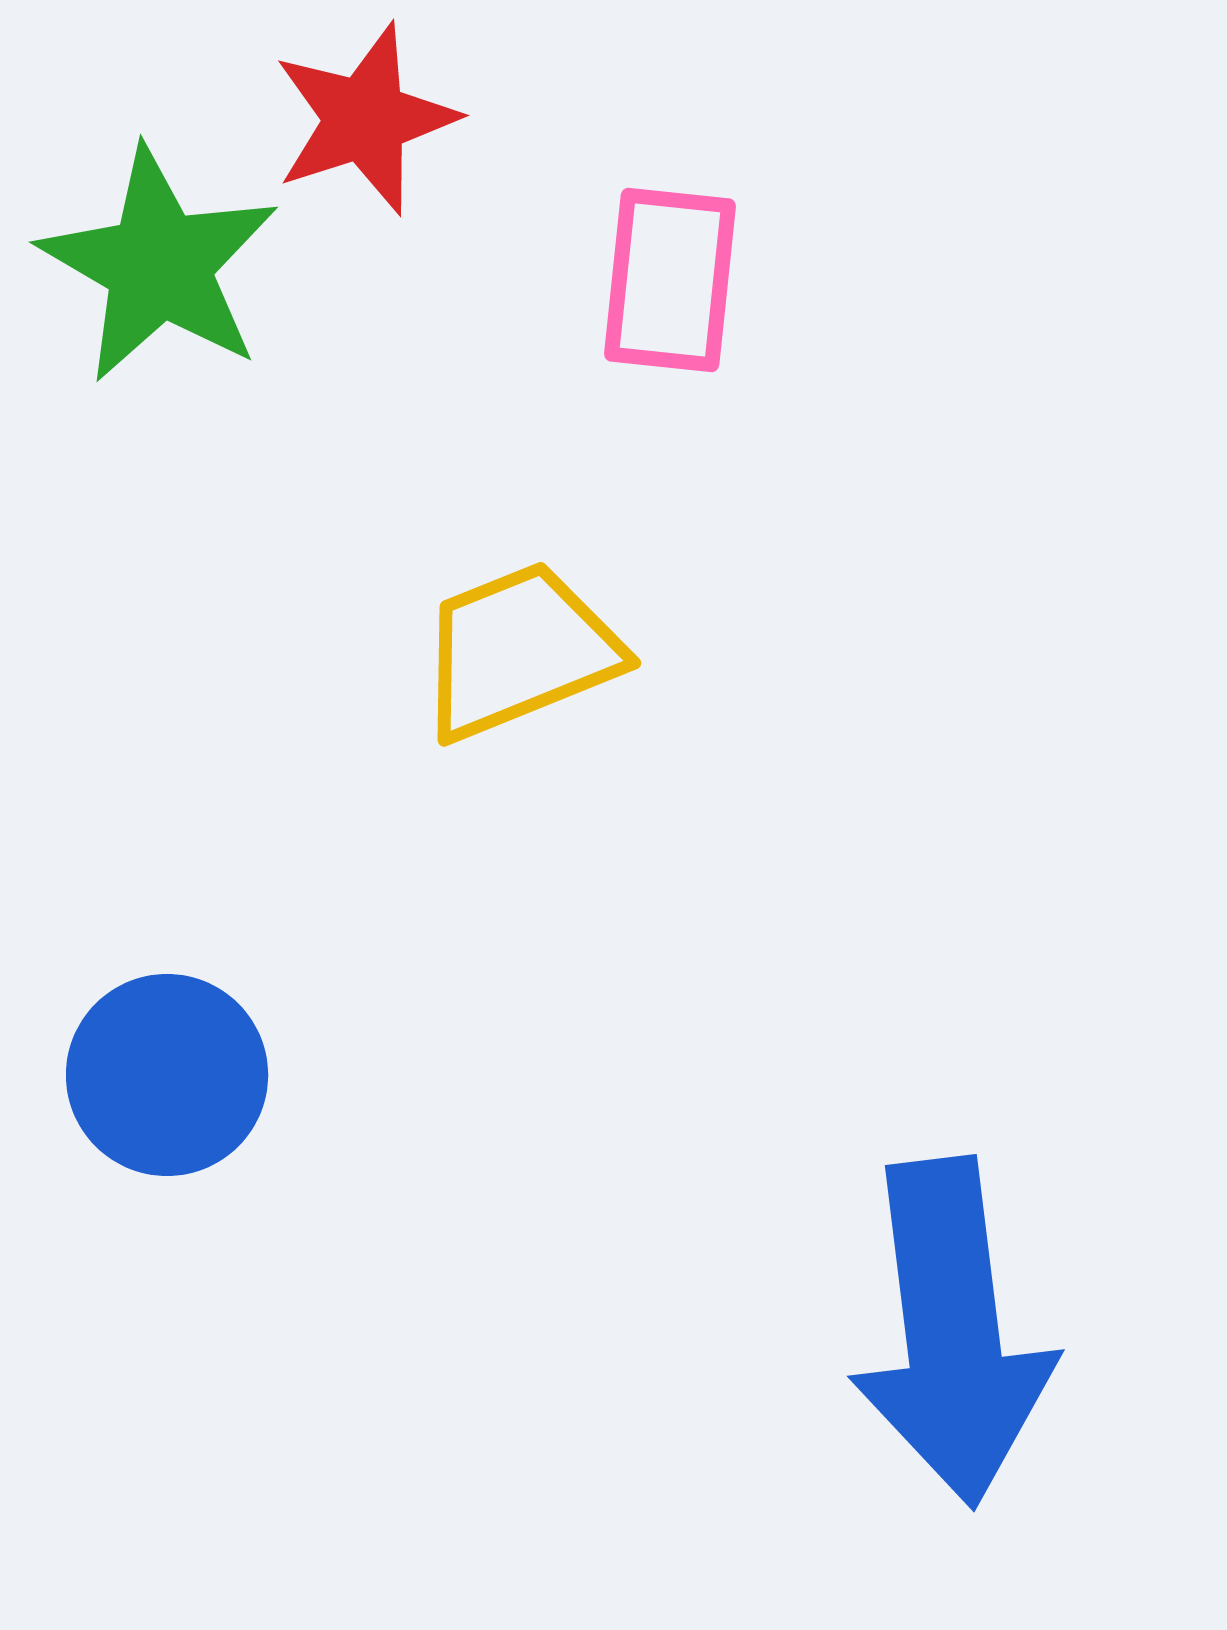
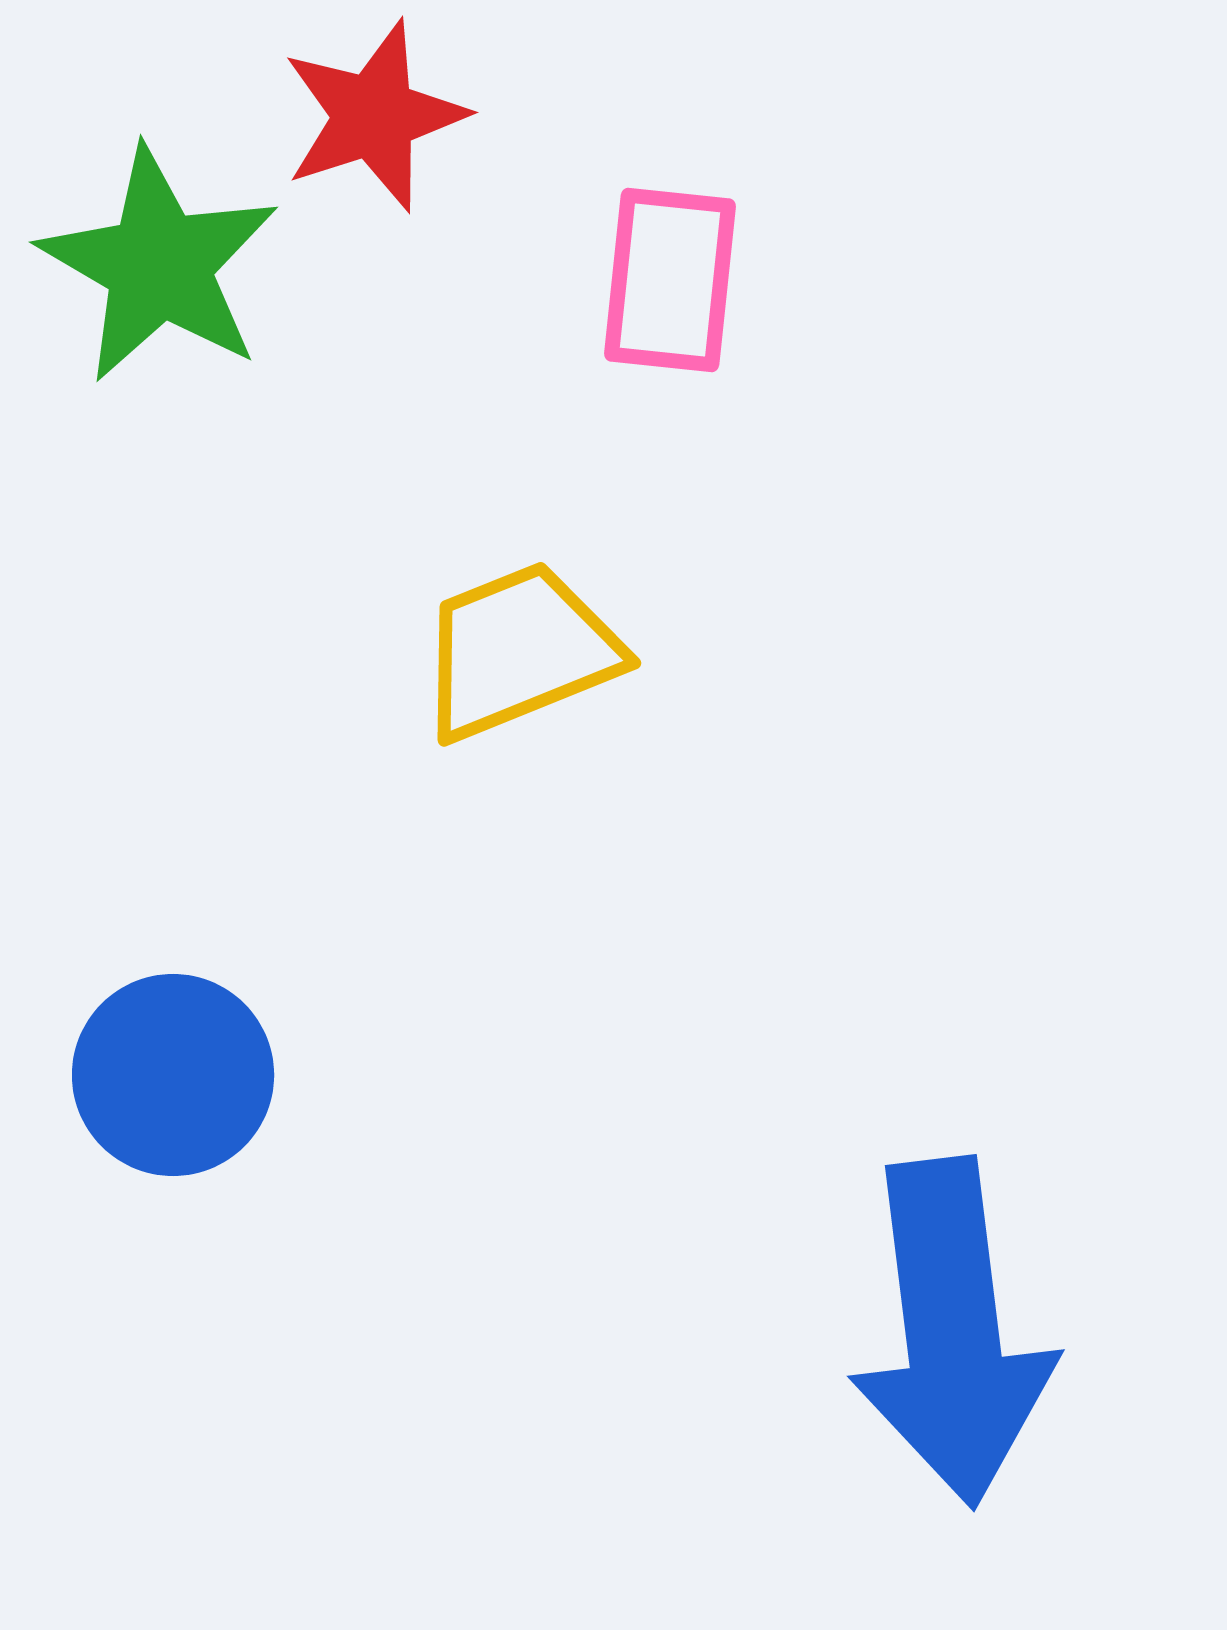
red star: moved 9 px right, 3 px up
blue circle: moved 6 px right
